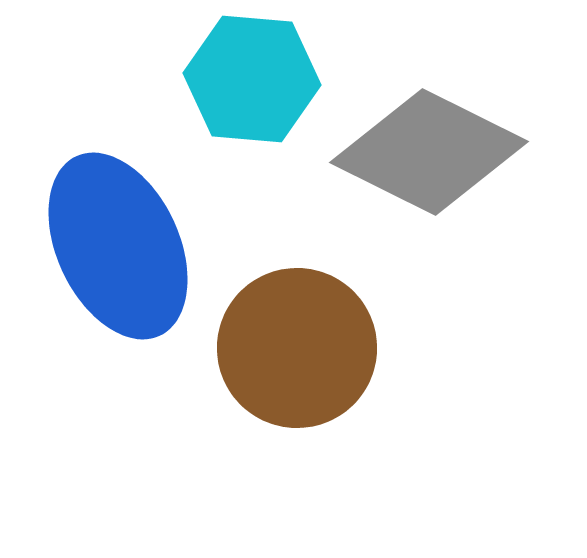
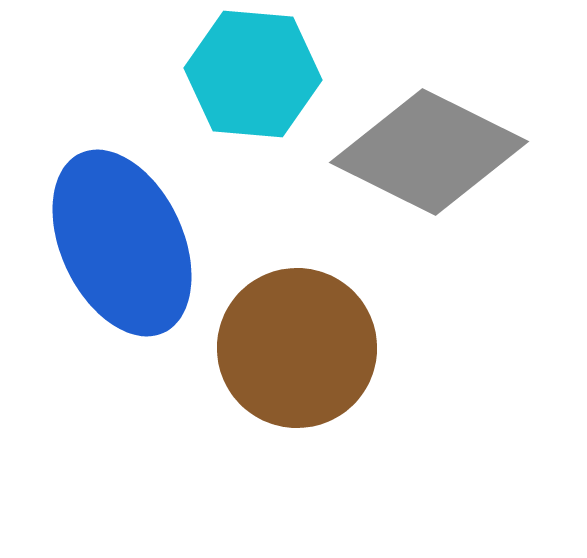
cyan hexagon: moved 1 px right, 5 px up
blue ellipse: moved 4 px right, 3 px up
